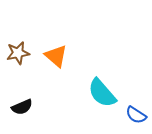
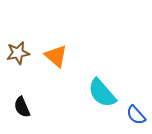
black semicircle: rotated 90 degrees clockwise
blue semicircle: rotated 15 degrees clockwise
